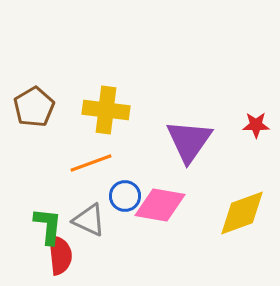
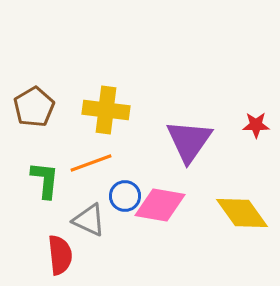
yellow diamond: rotated 74 degrees clockwise
green L-shape: moved 3 px left, 46 px up
